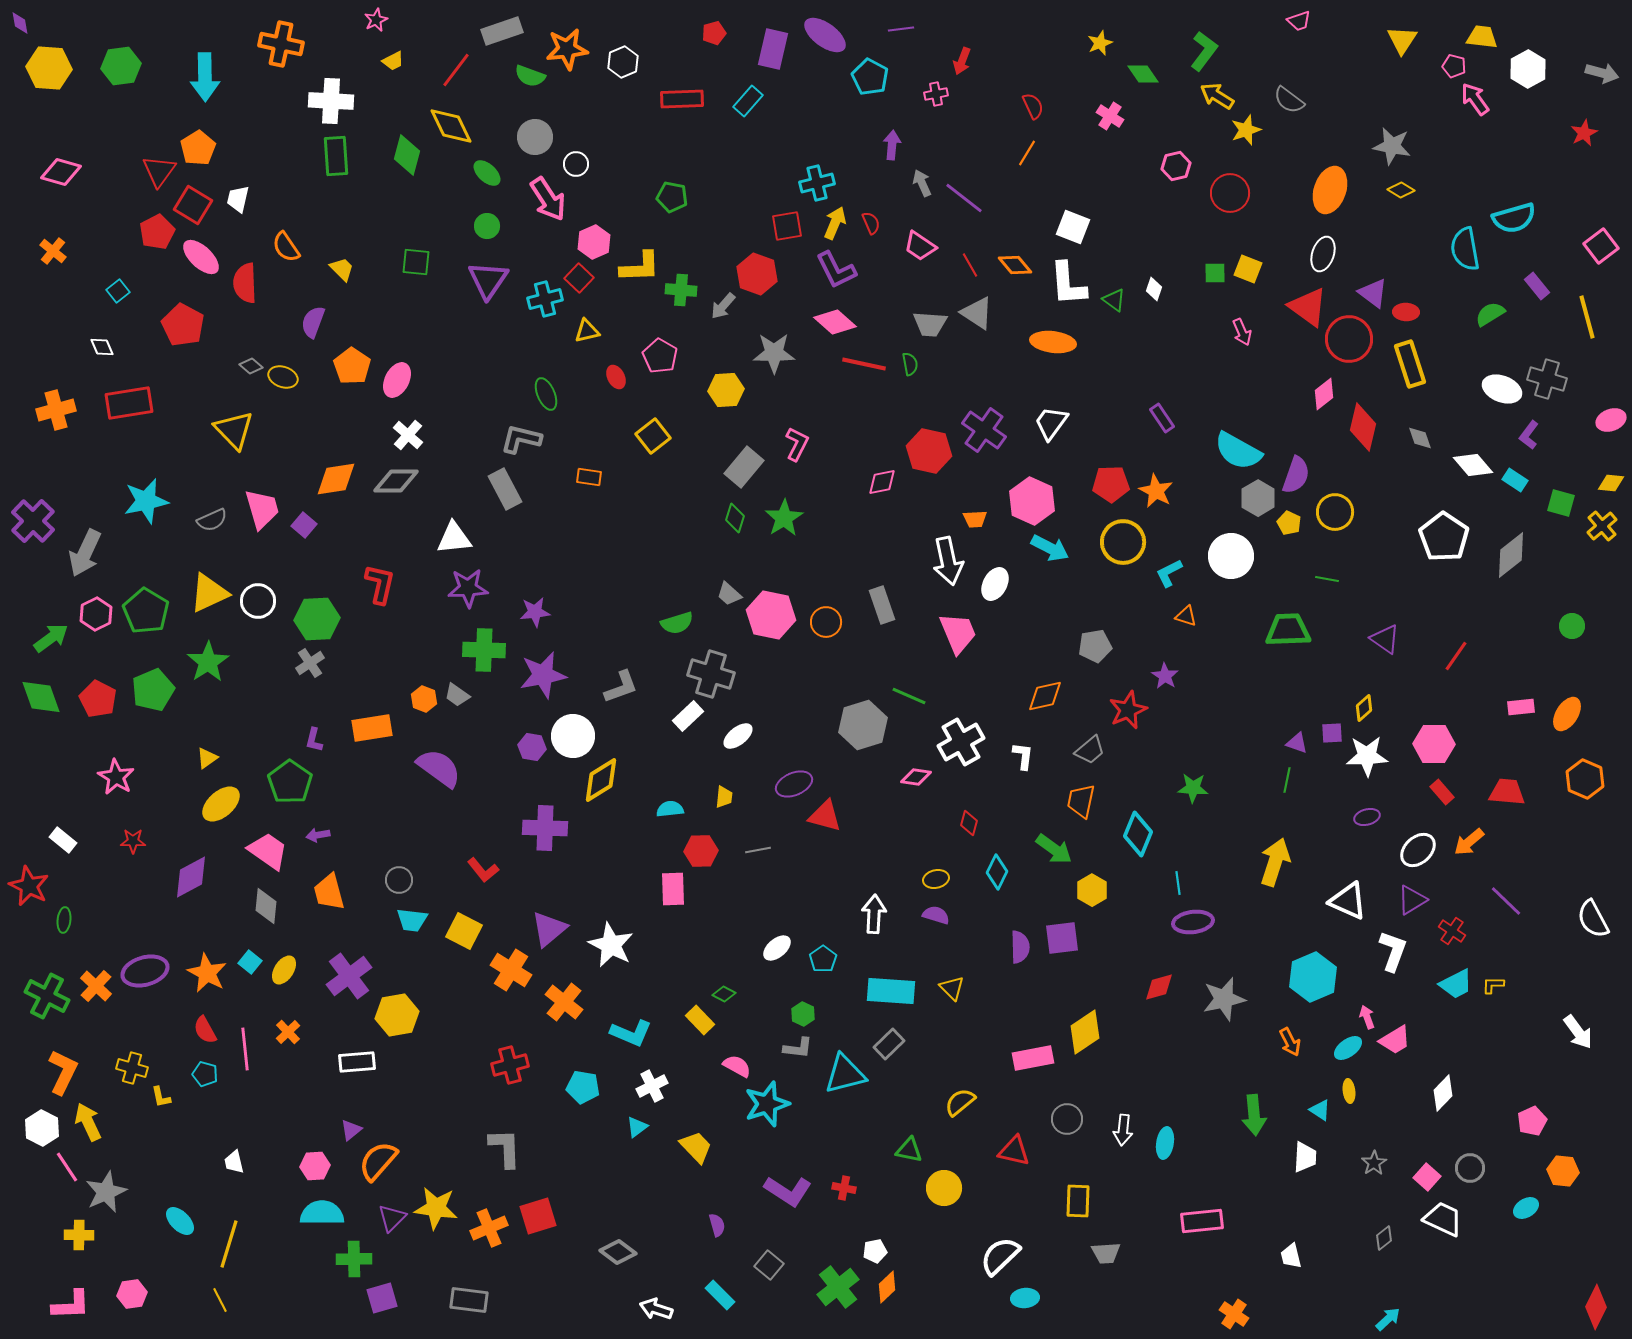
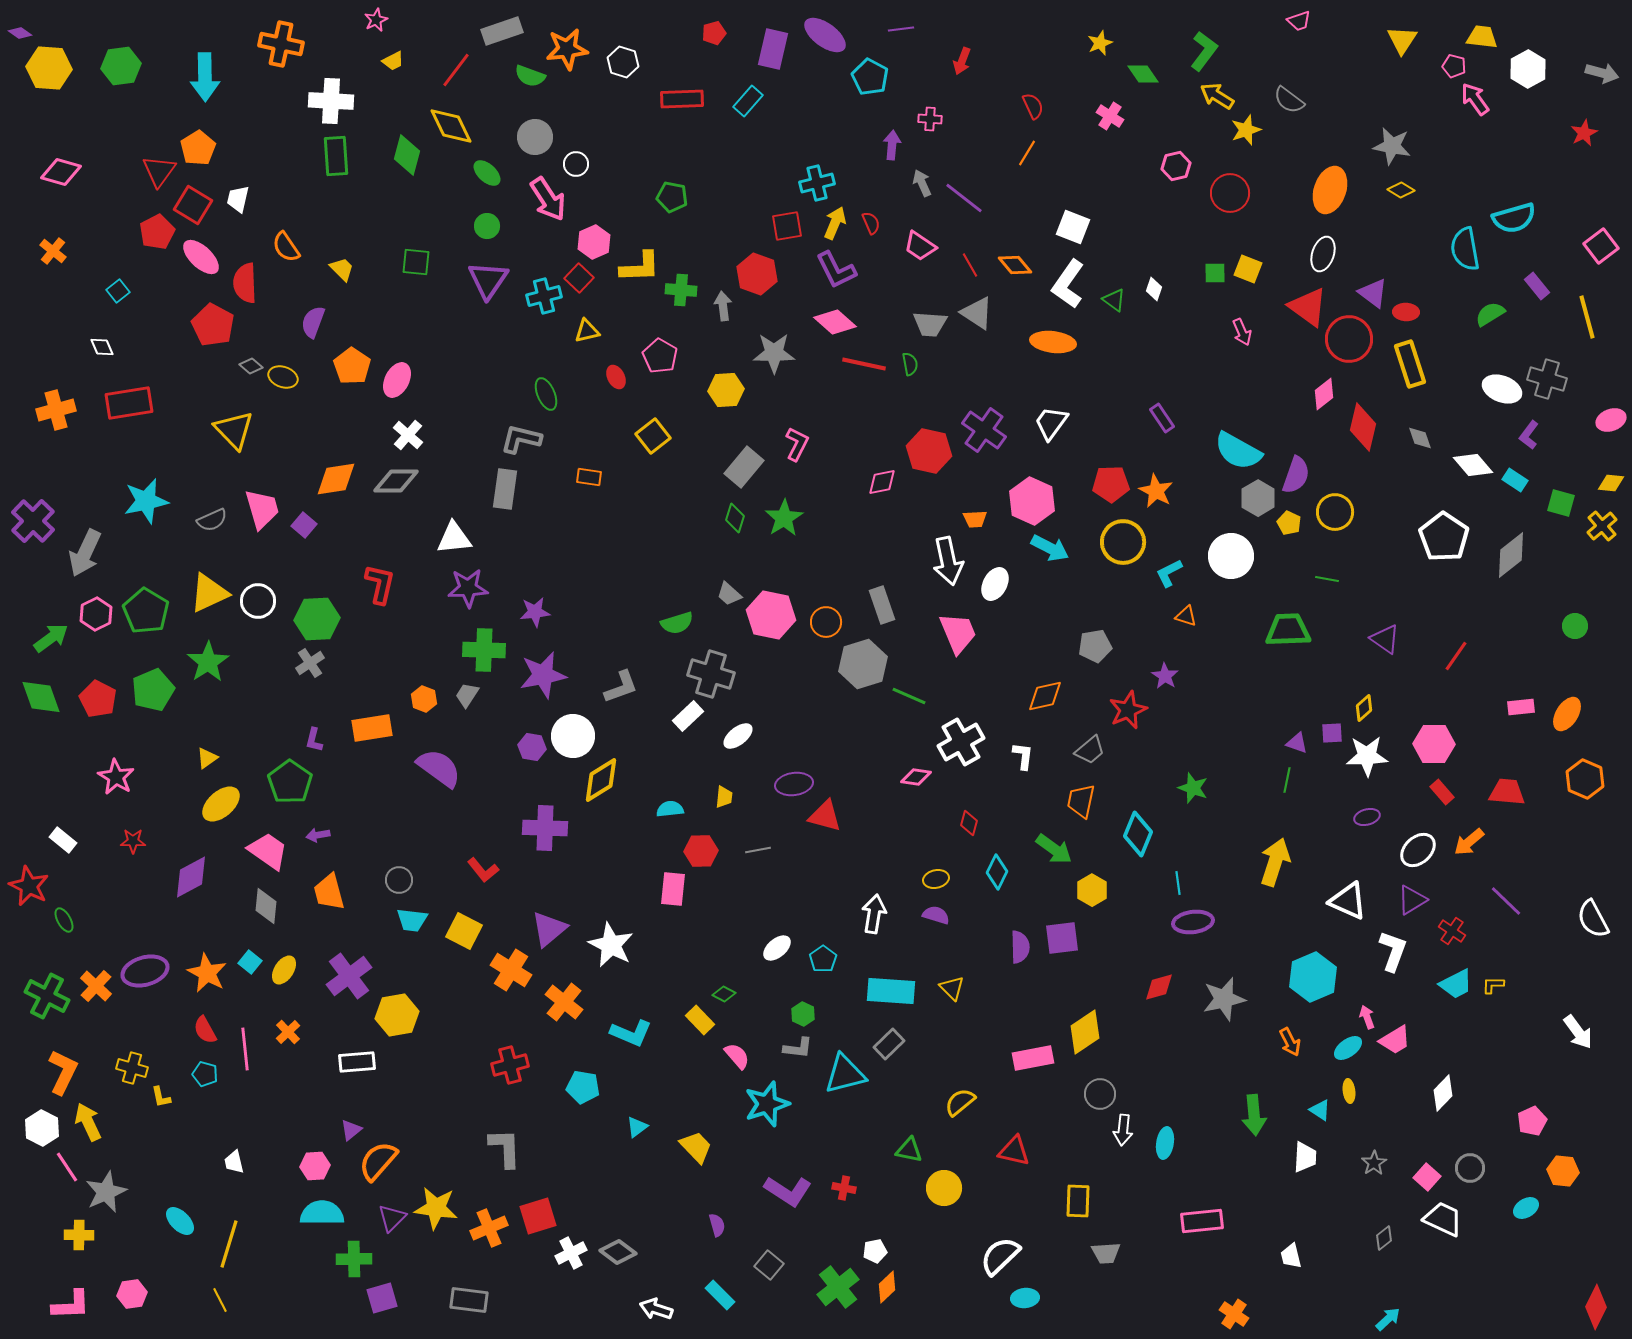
purple diamond at (20, 23): moved 10 px down; rotated 45 degrees counterclockwise
white hexagon at (623, 62): rotated 20 degrees counterclockwise
pink cross at (936, 94): moved 6 px left, 25 px down; rotated 15 degrees clockwise
white L-shape at (1068, 284): rotated 39 degrees clockwise
cyan cross at (545, 299): moved 1 px left, 3 px up
gray arrow at (723, 306): rotated 132 degrees clockwise
red pentagon at (183, 325): moved 30 px right
gray rectangle at (505, 489): rotated 36 degrees clockwise
green circle at (1572, 626): moved 3 px right
gray trapezoid at (457, 695): moved 10 px right; rotated 88 degrees clockwise
gray hexagon at (863, 725): moved 61 px up
purple ellipse at (794, 784): rotated 15 degrees clockwise
green star at (1193, 788): rotated 16 degrees clockwise
pink rectangle at (673, 889): rotated 8 degrees clockwise
white arrow at (874, 914): rotated 6 degrees clockwise
green ellipse at (64, 920): rotated 35 degrees counterclockwise
pink semicircle at (737, 1066): moved 10 px up; rotated 20 degrees clockwise
white cross at (652, 1086): moved 81 px left, 167 px down
gray circle at (1067, 1119): moved 33 px right, 25 px up
